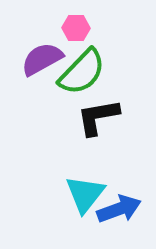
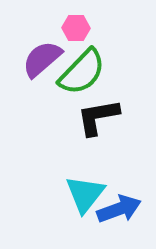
purple semicircle: rotated 12 degrees counterclockwise
